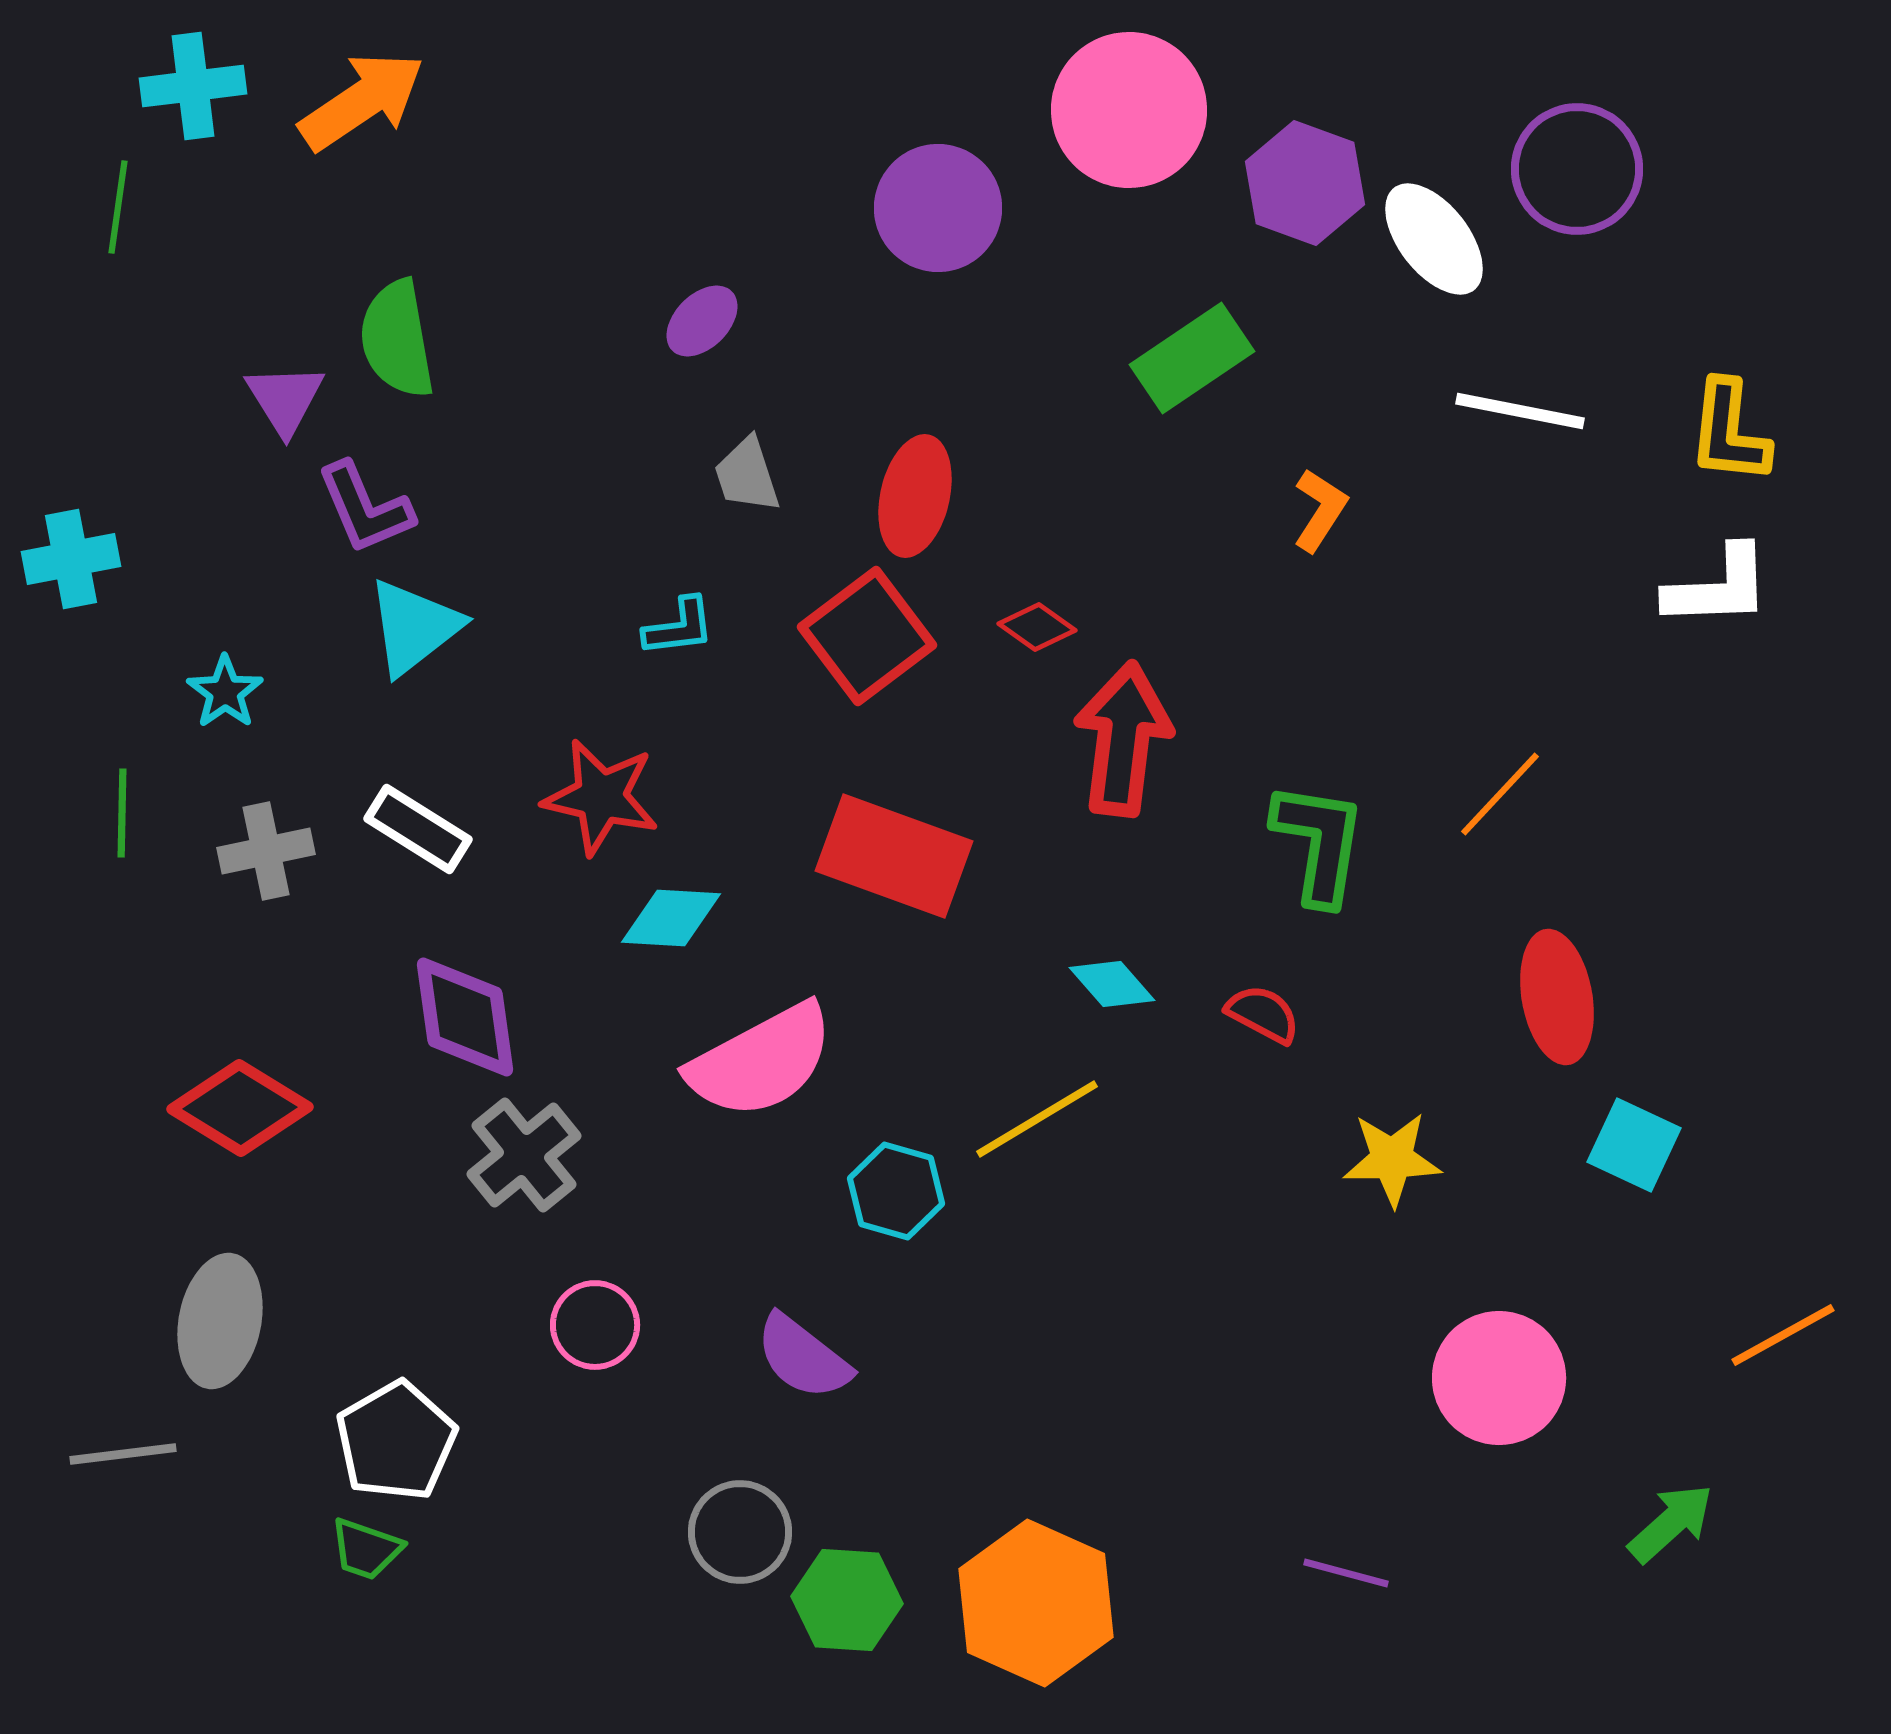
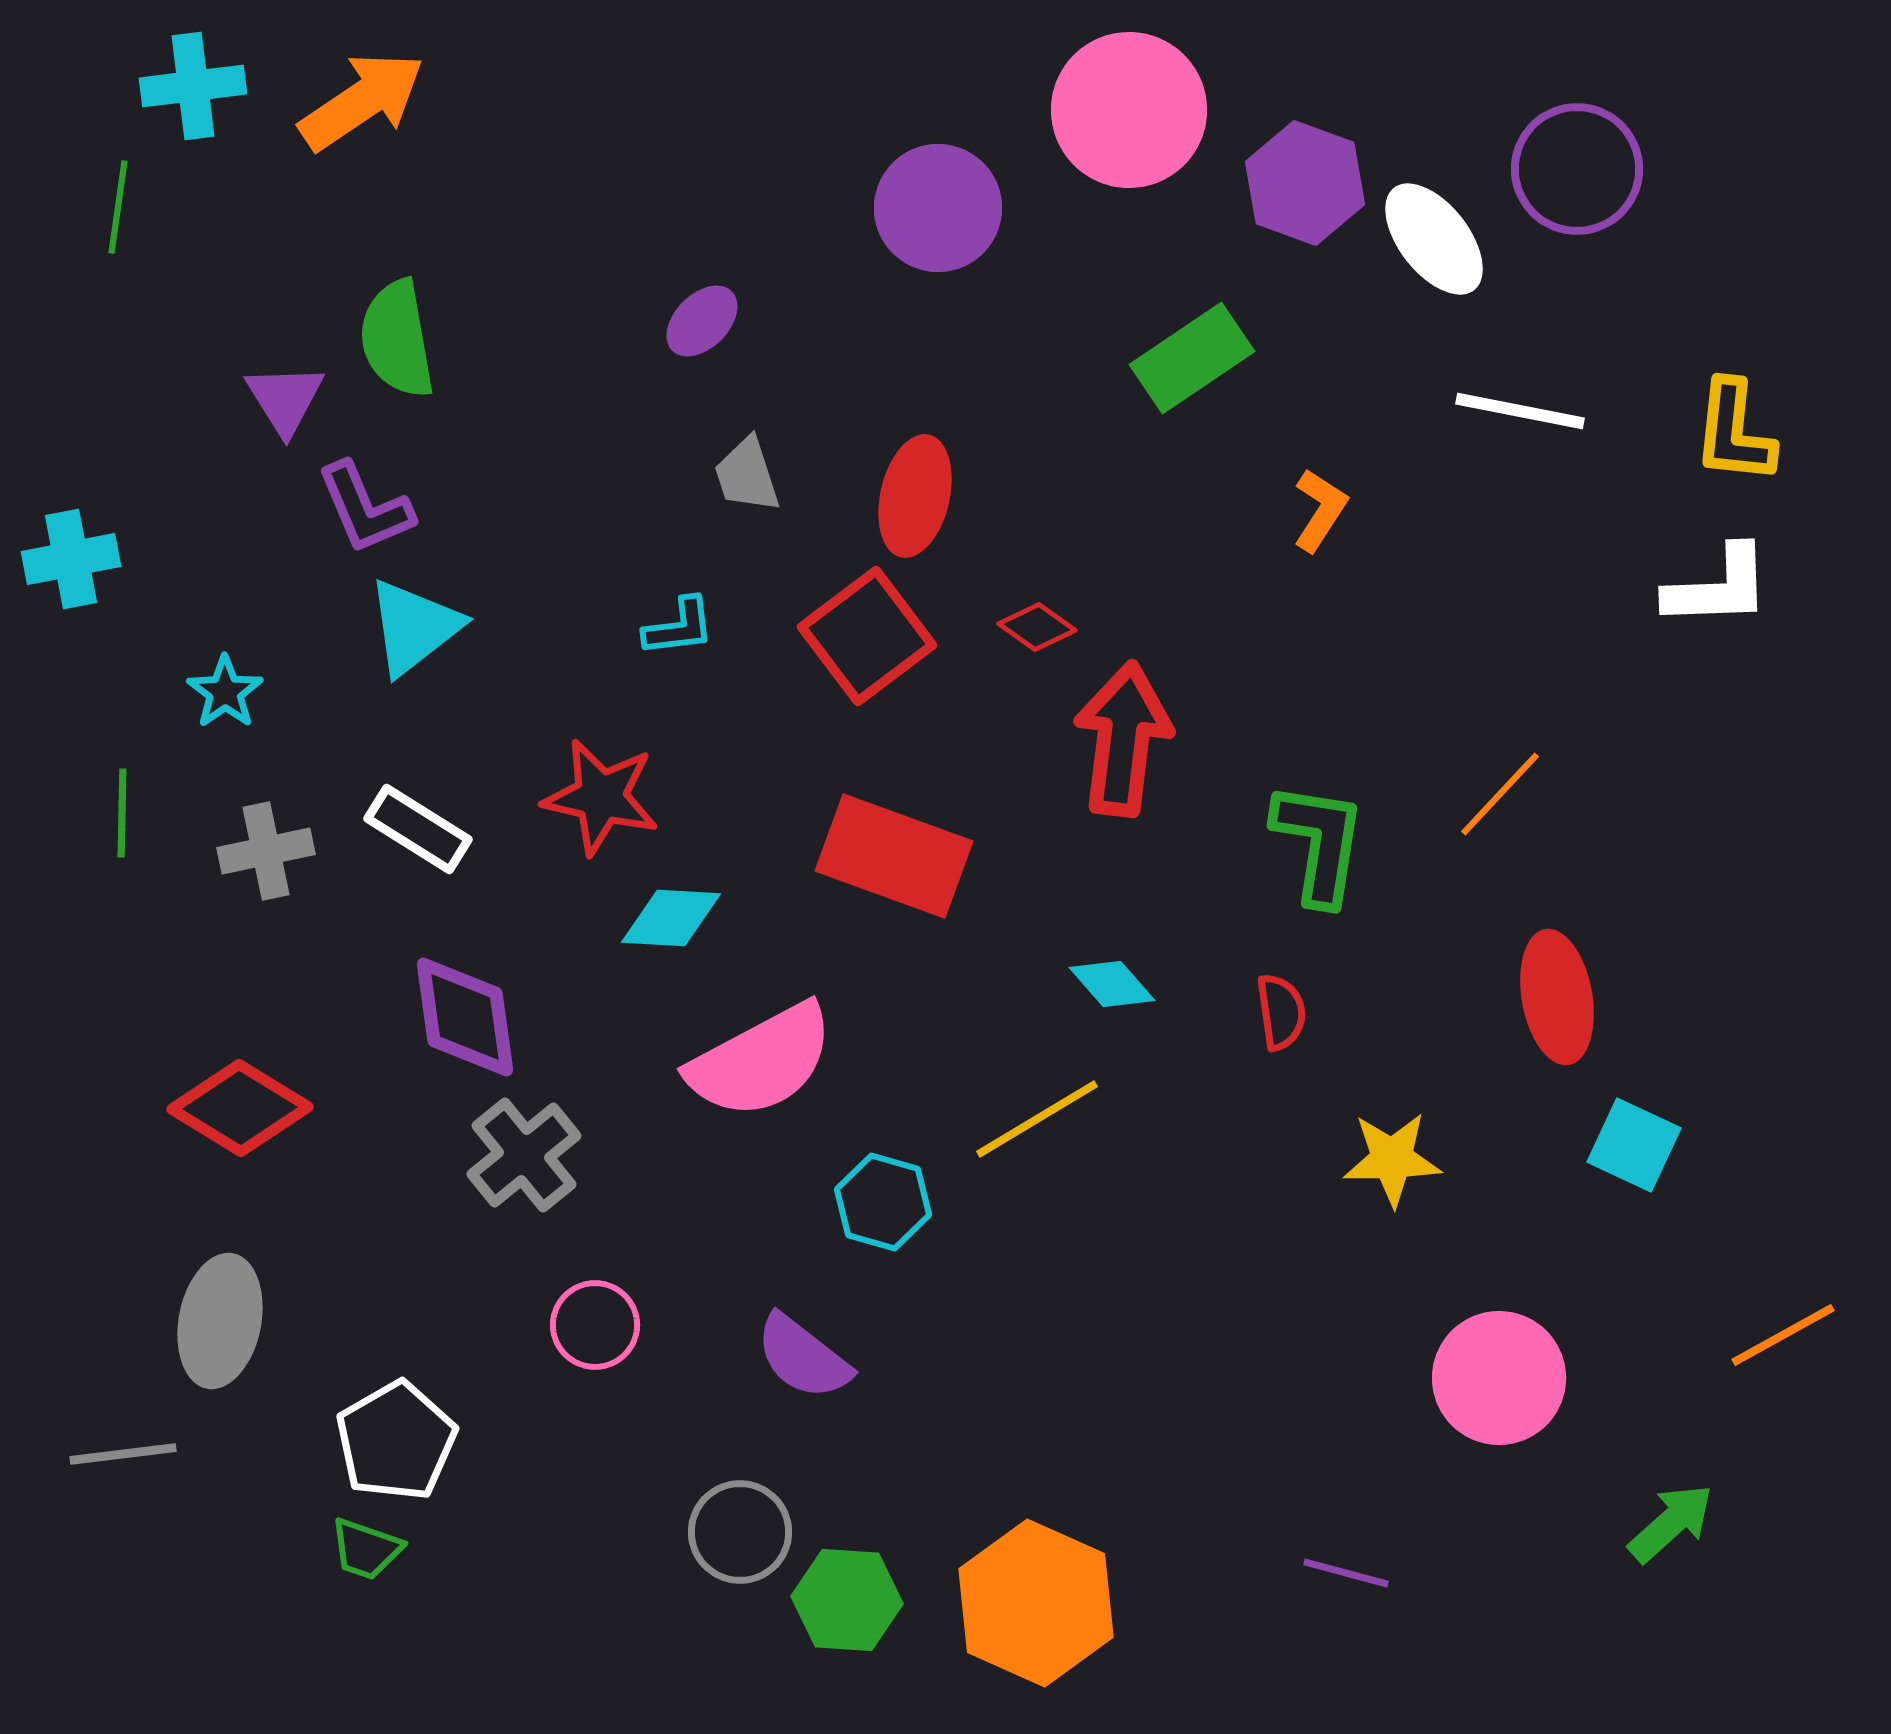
yellow L-shape at (1729, 432): moved 5 px right
red semicircle at (1263, 1014): moved 18 px right, 2 px up; rotated 54 degrees clockwise
cyan hexagon at (896, 1191): moved 13 px left, 11 px down
